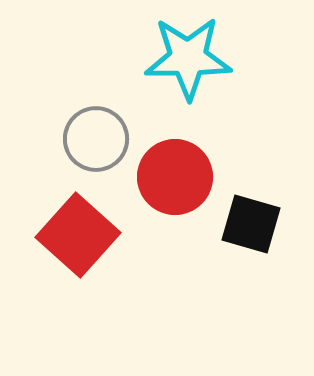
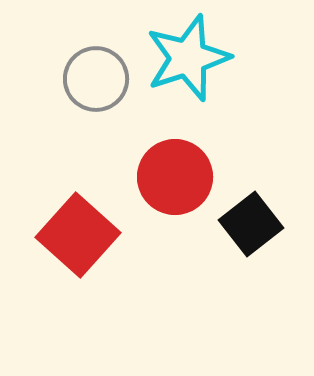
cyan star: rotated 18 degrees counterclockwise
gray circle: moved 60 px up
black square: rotated 36 degrees clockwise
